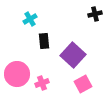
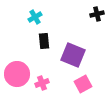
black cross: moved 2 px right
cyan cross: moved 5 px right, 2 px up
purple square: rotated 20 degrees counterclockwise
